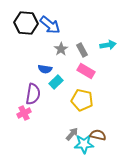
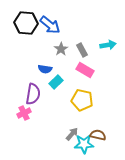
pink rectangle: moved 1 px left, 1 px up
